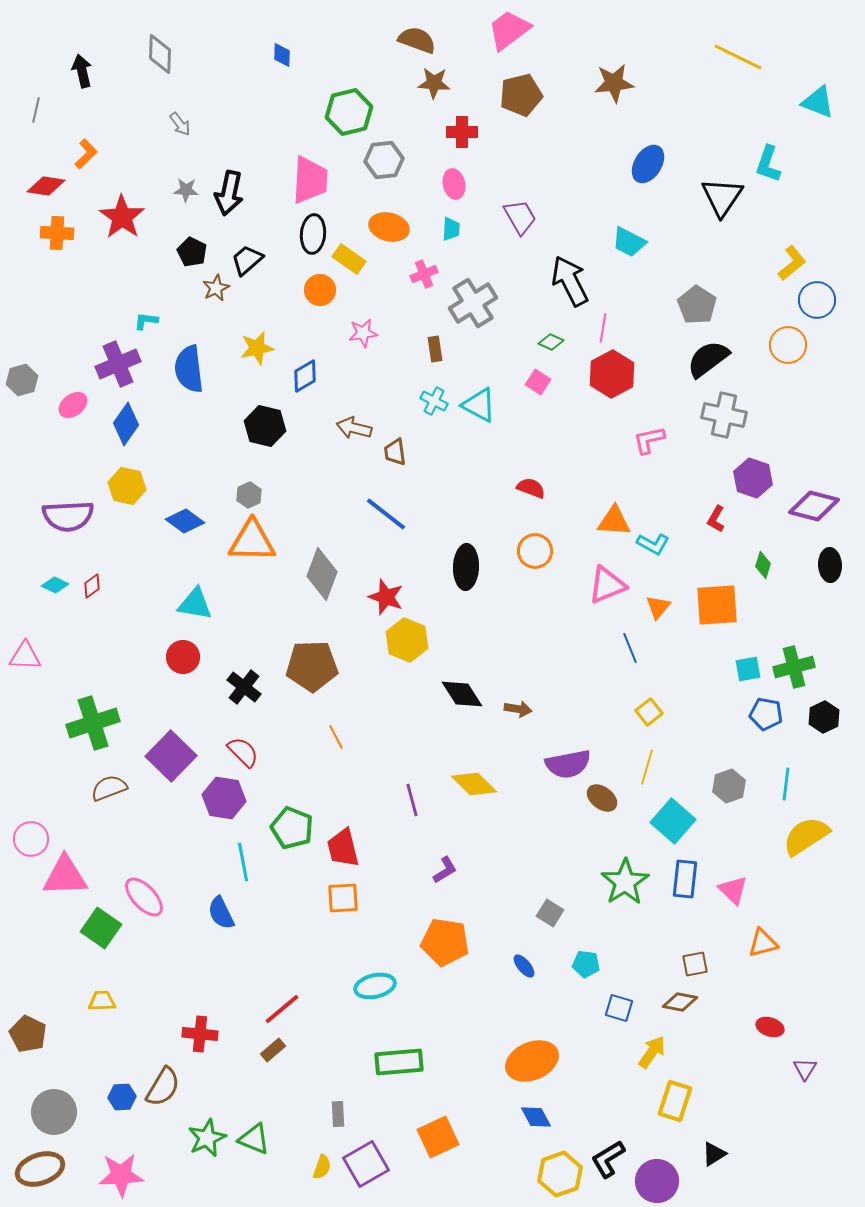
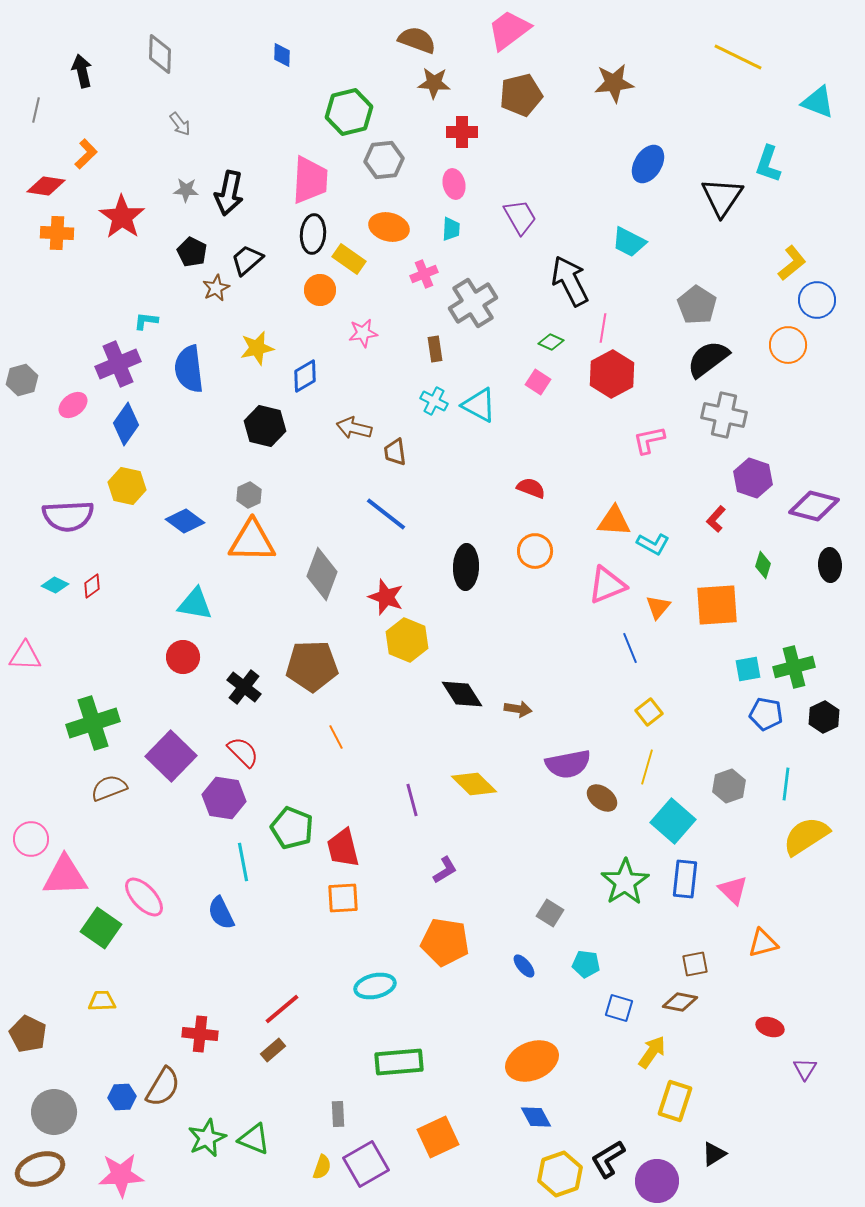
red L-shape at (716, 519): rotated 12 degrees clockwise
